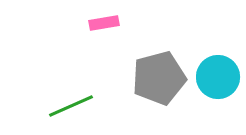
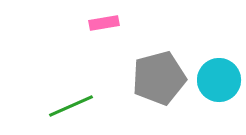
cyan circle: moved 1 px right, 3 px down
